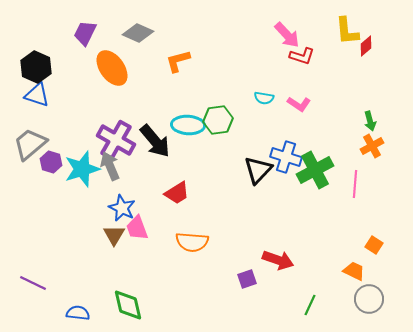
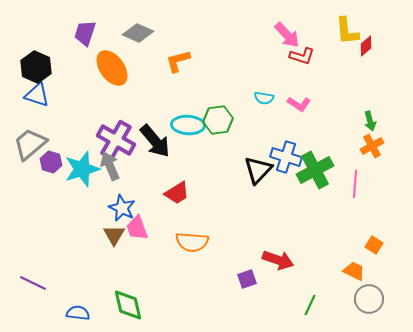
purple trapezoid: rotated 8 degrees counterclockwise
